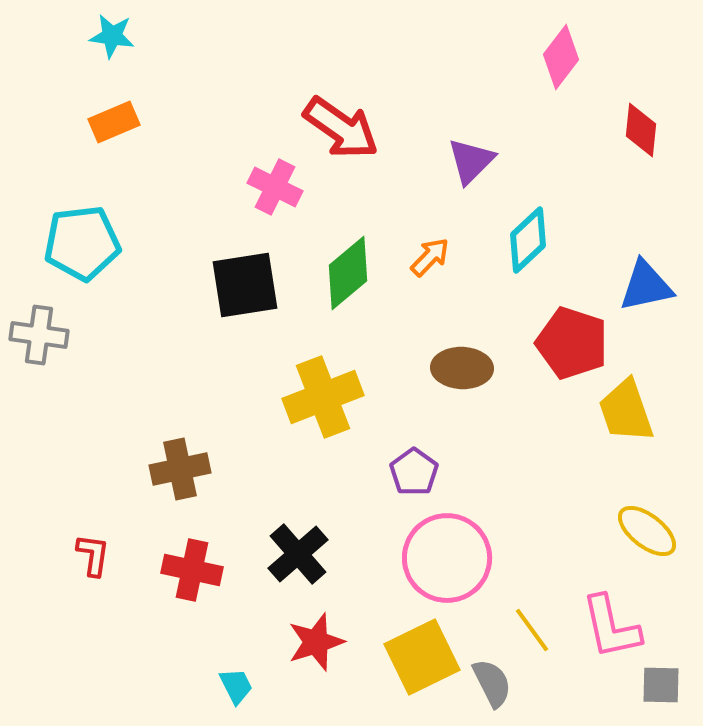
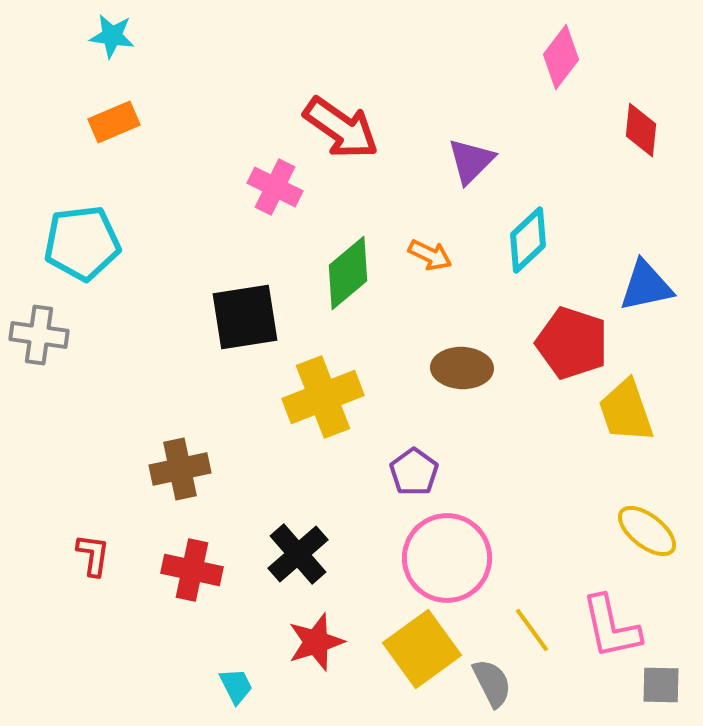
orange arrow: moved 2 px up; rotated 72 degrees clockwise
black square: moved 32 px down
yellow square: moved 8 px up; rotated 10 degrees counterclockwise
